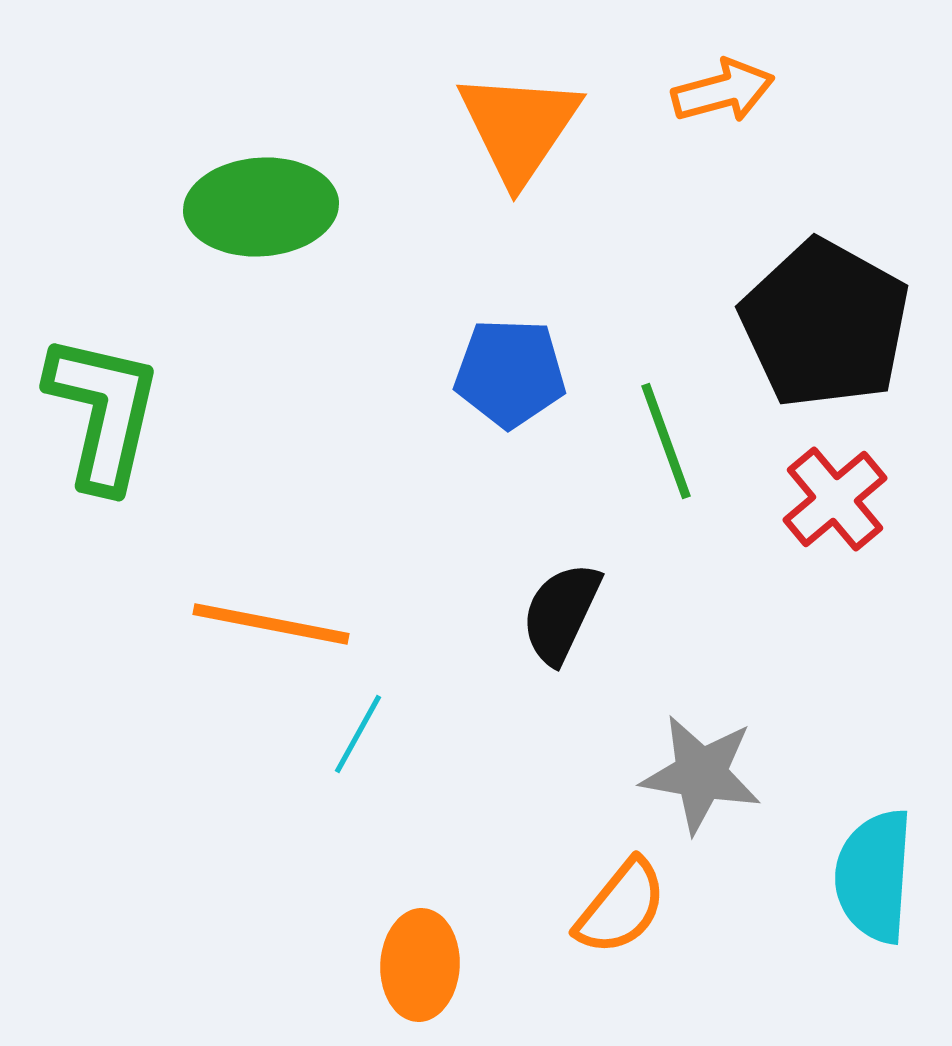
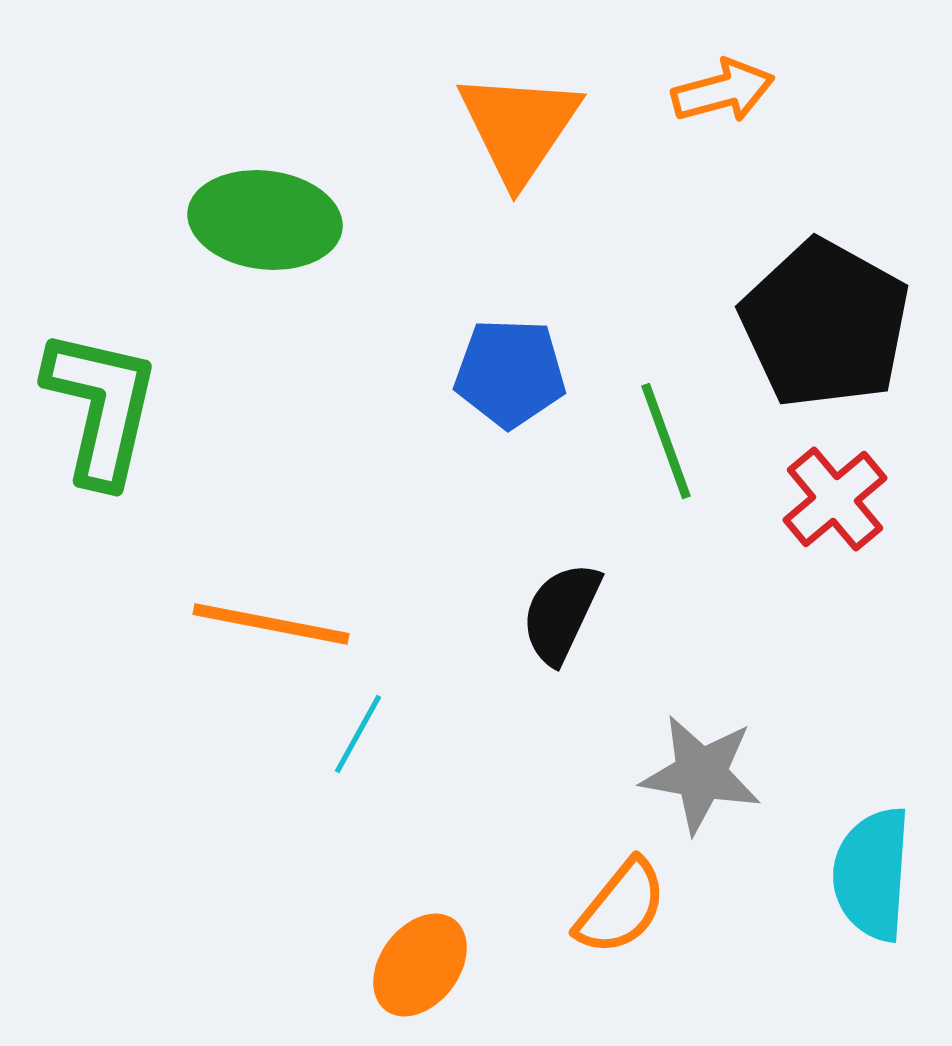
green ellipse: moved 4 px right, 13 px down; rotated 11 degrees clockwise
green L-shape: moved 2 px left, 5 px up
cyan semicircle: moved 2 px left, 2 px up
orange ellipse: rotated 34 degrees clockwise
